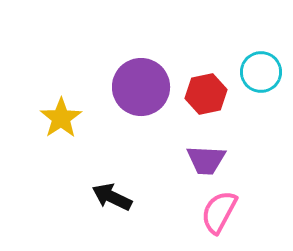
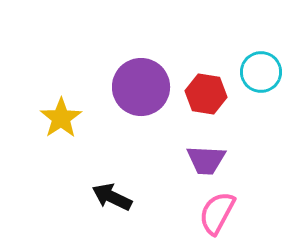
red hexagon: rotated 21 degrees clockwise
pink semicircle: moved 2 px left, 1 px down
